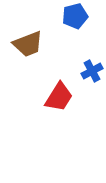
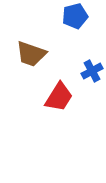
brown trapezoid: moved 3 px right, 10 px down; rotated 40 degrees clockwise
